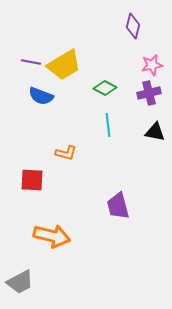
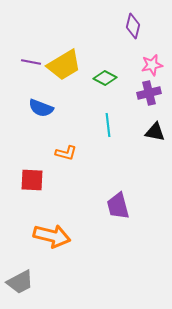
green diamond: moved 10 px up
blue semicircle: moved 12 px down
